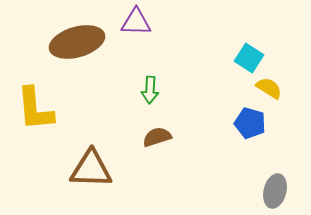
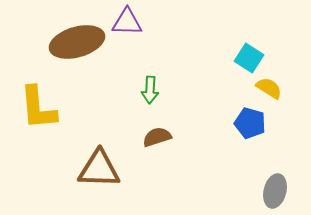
purple triangle: moved 9 px left
yellow L-shape: moved 3 px right, 1 px up
brown triangle: moved 8 px right
